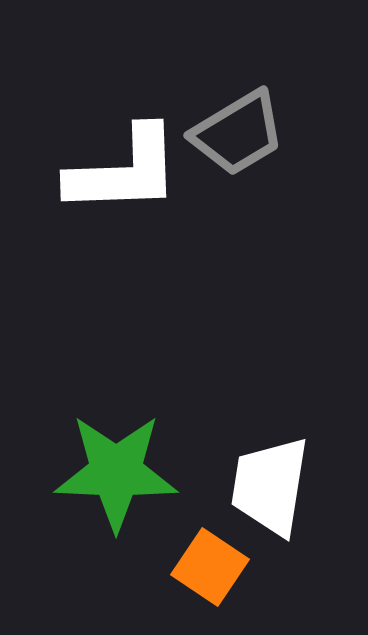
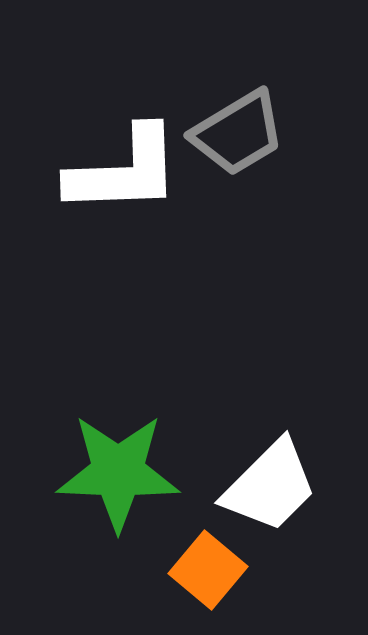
green star: moved 2 px right
white trapezoid: rotated 144 degrees counterclockwise
orange square: moved 2 px left, 3 px down; rotated 6 degrees clockwise
